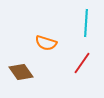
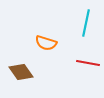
cyan line: rotated 8 degrees clockwise
red line: moved 6 px right; rotated 65 degrees clockwise
